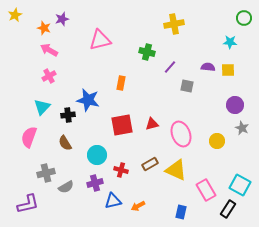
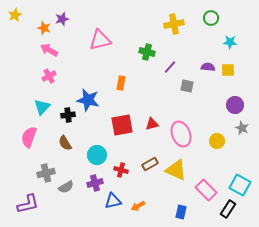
green circle: moved 33 px left
pink rectangle: rotated 15 degrees counterclockwise
